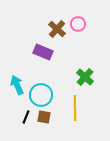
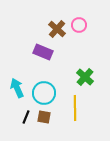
pink circle: moved 1 px right, 1 px down
cyan arrow: moved 3 px down
cyan circle: moved 3 px right, 2 px up
